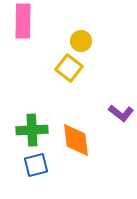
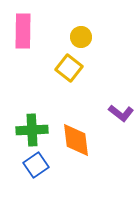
pink rectangle: moved 10 px down
yellow circle: moved 4 px up
blue square: rotated 20 degrees counterclockwise
